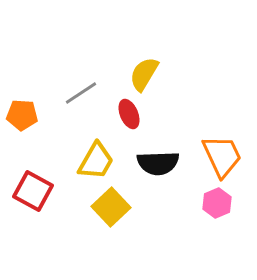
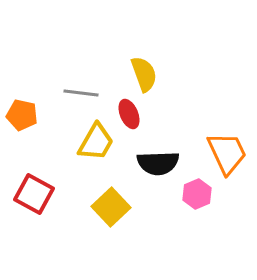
yellow semicircle: rotated 129 degrees clockwise
gray line: rotated 40 degrees clockwise
orange pentagon: rotated 8 degrees clockwise
orange trapezoid: moved 5 px right, 3 px up
yellow trapezoid: moved 19 px up
red square: moved 1 px right, 3 px down
pink hexagon: moved 20 px left, 9 px up
